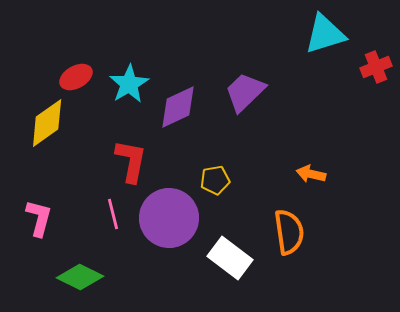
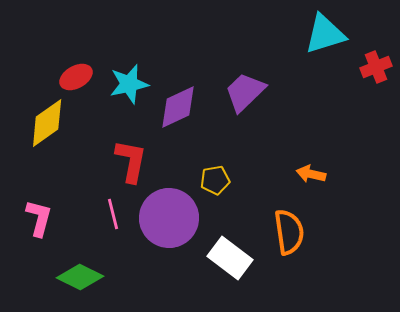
cyan star: rotated 18 degrees clockwise
